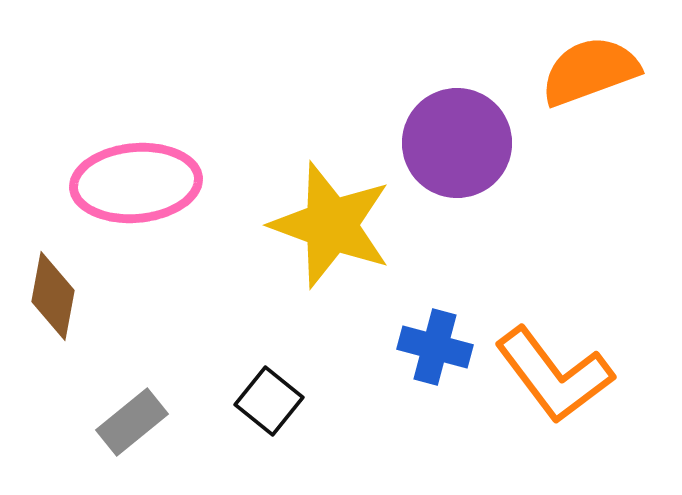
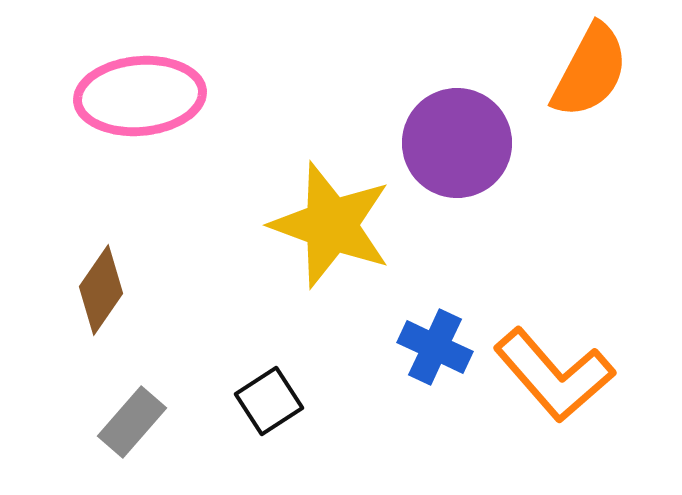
orange semicircle: rotated 138 degrees clockwise
pink ellipse: moved 4 px right, 87 px up
brown diamond: moved 48 px right, 6 px up; rotated 24 degrees clockwise
blue cross: rotated 10 degrees clockwise
orange L-shape: rotated 4 degrees counterclockwise
black square: rotated 18 degrees clockwise
gray rectangle: rotated 10 degrees counterclockwise
